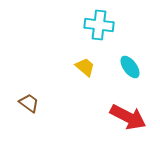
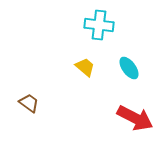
cyan ellipse: moved 1 px left, 1 px down
red arrow: moved 7 px right, 1 px down
